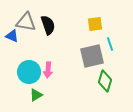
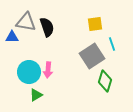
black semicircle: moved 1 px left, 2 px down
blue triangle: moved 1 px down; rotated 24 degrees counterclockwise
cyan line: moved 2 px right
gray square: rotated 20 degrees counterclockwise
